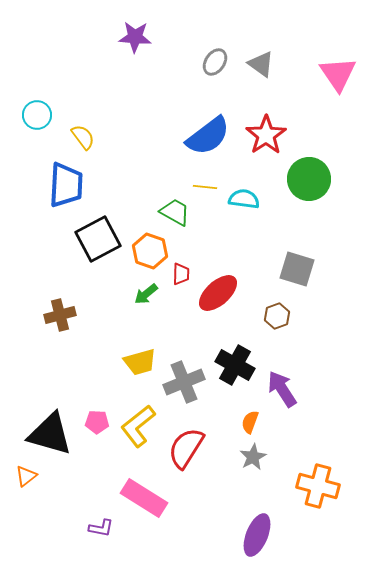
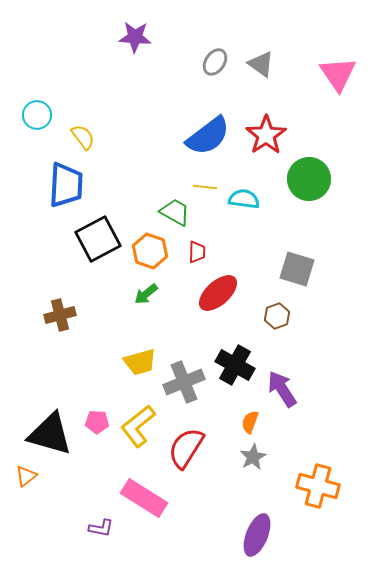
red trapezoid: moved 16 px right, 22 px up
